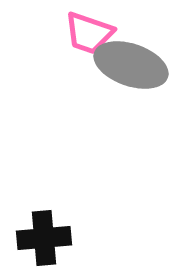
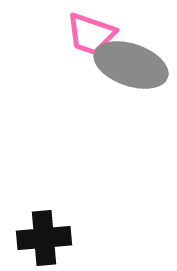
pink trapezoid: moved 2 px right, 1 px down
